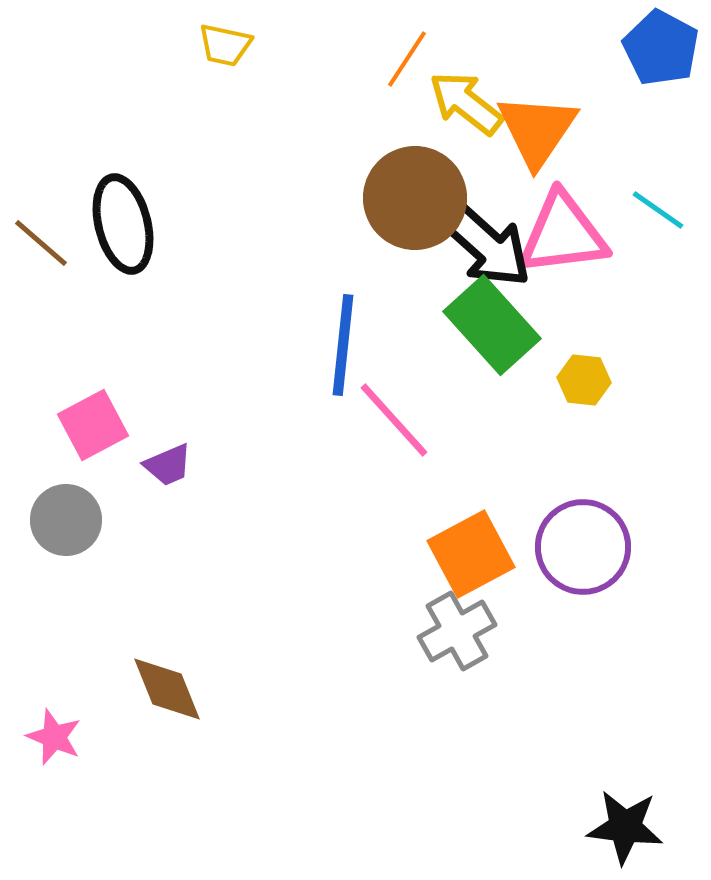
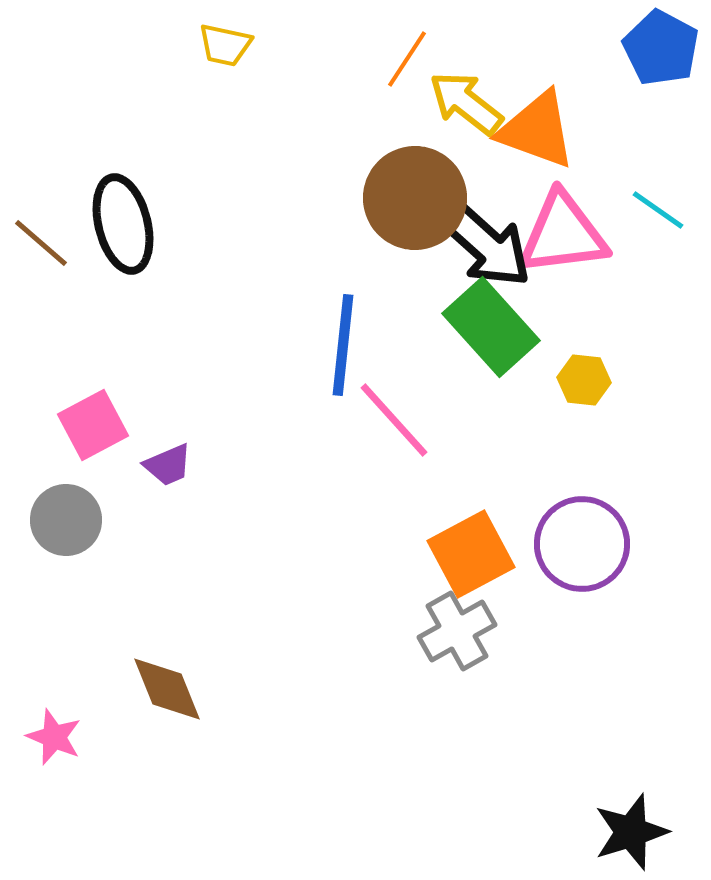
orange triangle: rotated 44 degrees counterclockwise
green rectangle: moved 1 px left, 2 px down
purple circle: moved 1 px left, 3 px up
black star: moved 6 px right, 5 px down; rotated 24 degrees counterclockwise
